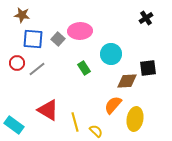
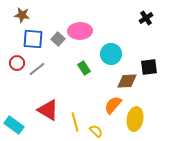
black square: moved 1 px right, 1 px up
